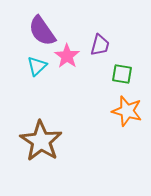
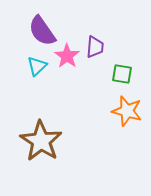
purple trapezoid: moved 5 px left, 2 px down; rotated 10 degrees counterclockwise
